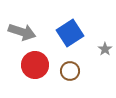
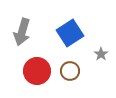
gray arrow: rotated 88 degrees clockwise
gray star: moved 4 px left, 5 px down
red circle: moved 2 px right, 6 px down
